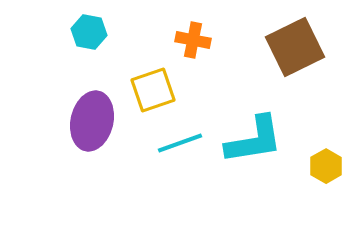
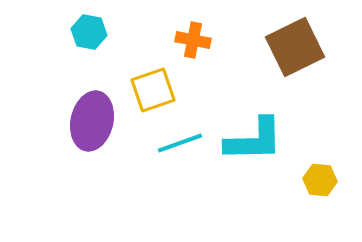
cyan L-shape: rotated 8 degrees clockwise
yellow hexagon: moved 6 px left, 14 px down; rotated 24 degrees counterclockwise
